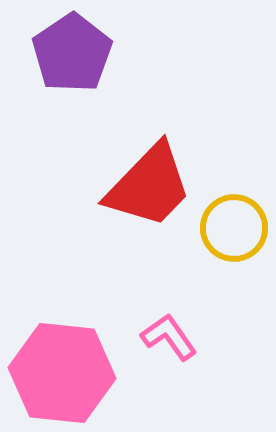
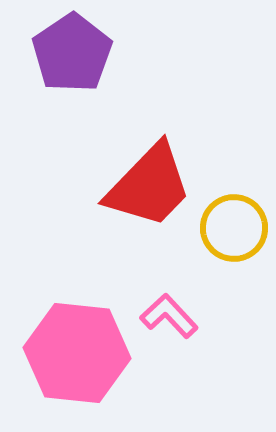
pink L-shape: moved 21 px up; rotated 8 degrees counterclockwise
pink hexagon: moved 15 px right, 20 px up
